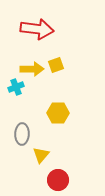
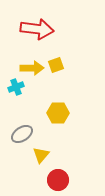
yellow arrow: moved 1 px up
gray ellipse: rotated 55 degrees clockwise
